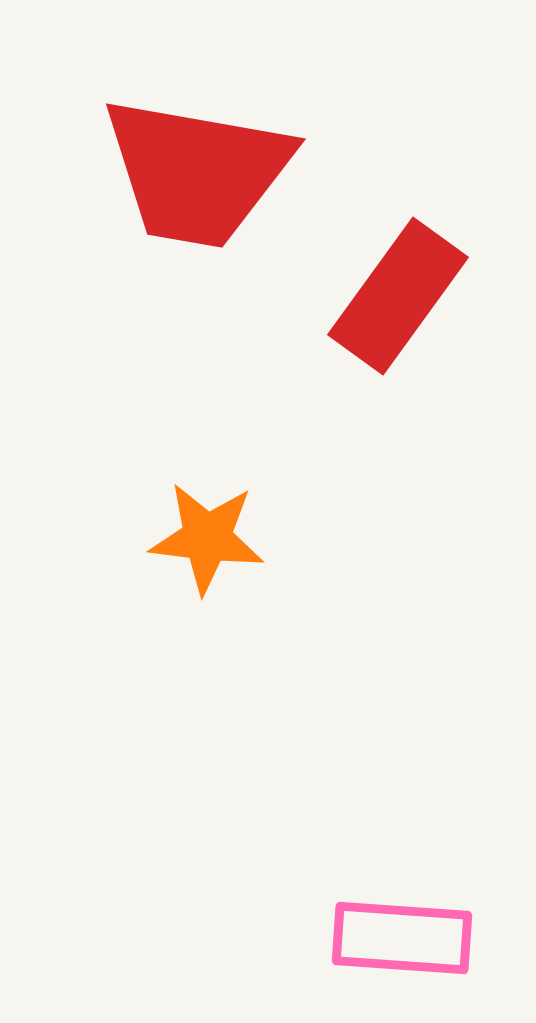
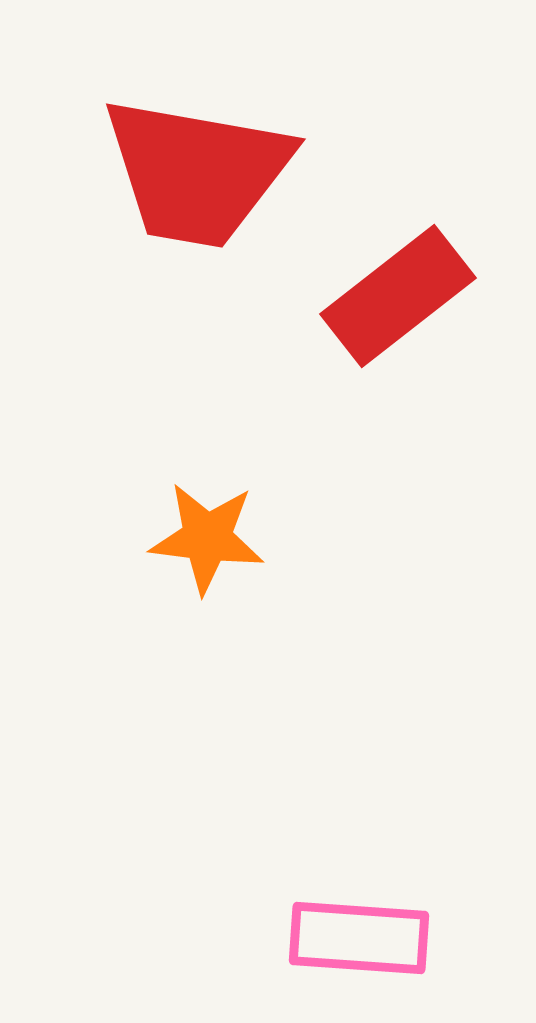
red rectangle: rotated 16 degrees clockwise
pink rectangle: moved 43 px left
